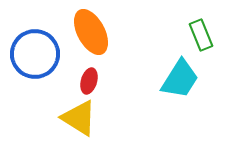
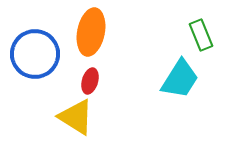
orange ellipse: rotated 39 degrees clockwise
red ellipse: moved 1 px right
yellow triangle: moved 3 px left, 1 px up
